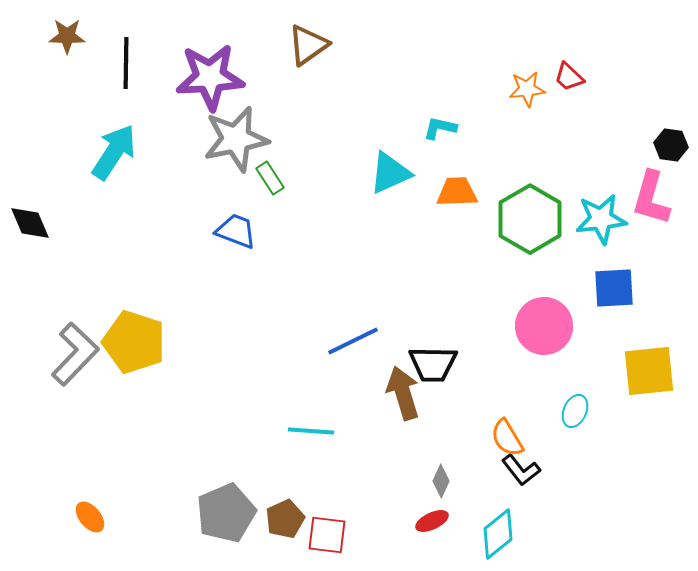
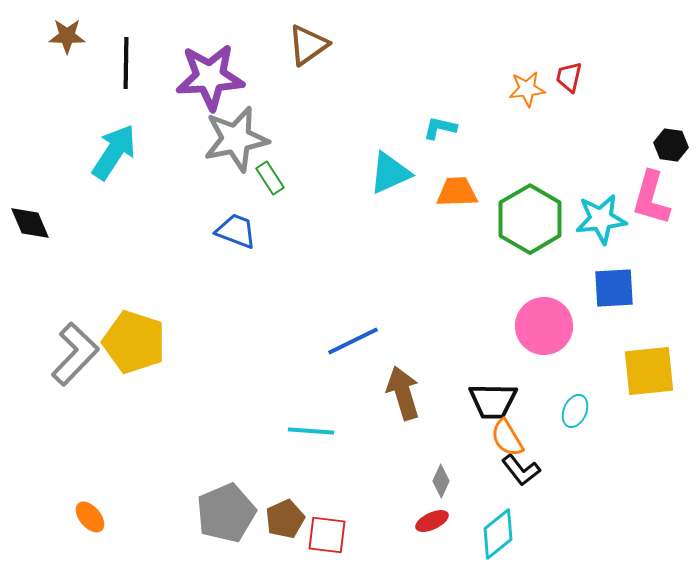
red trapezoid: rotated 60 degrees clockwise
black trapezoid: moved 60 px right, 37 px down
